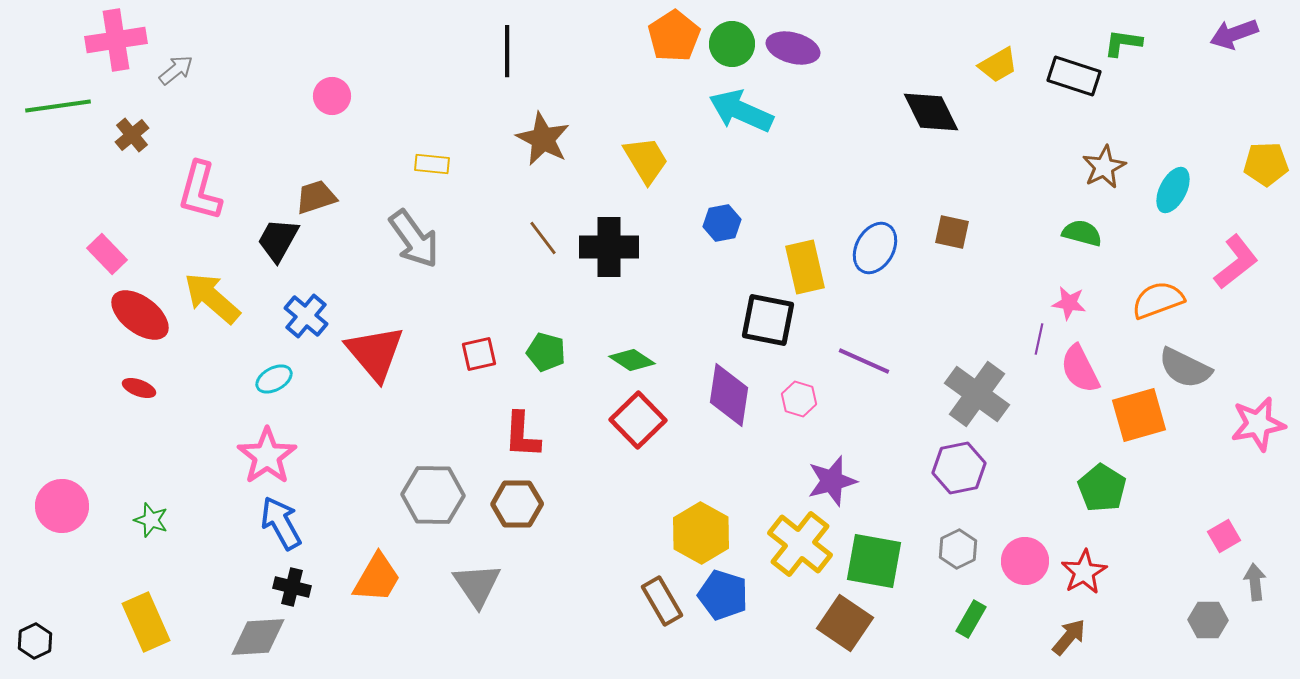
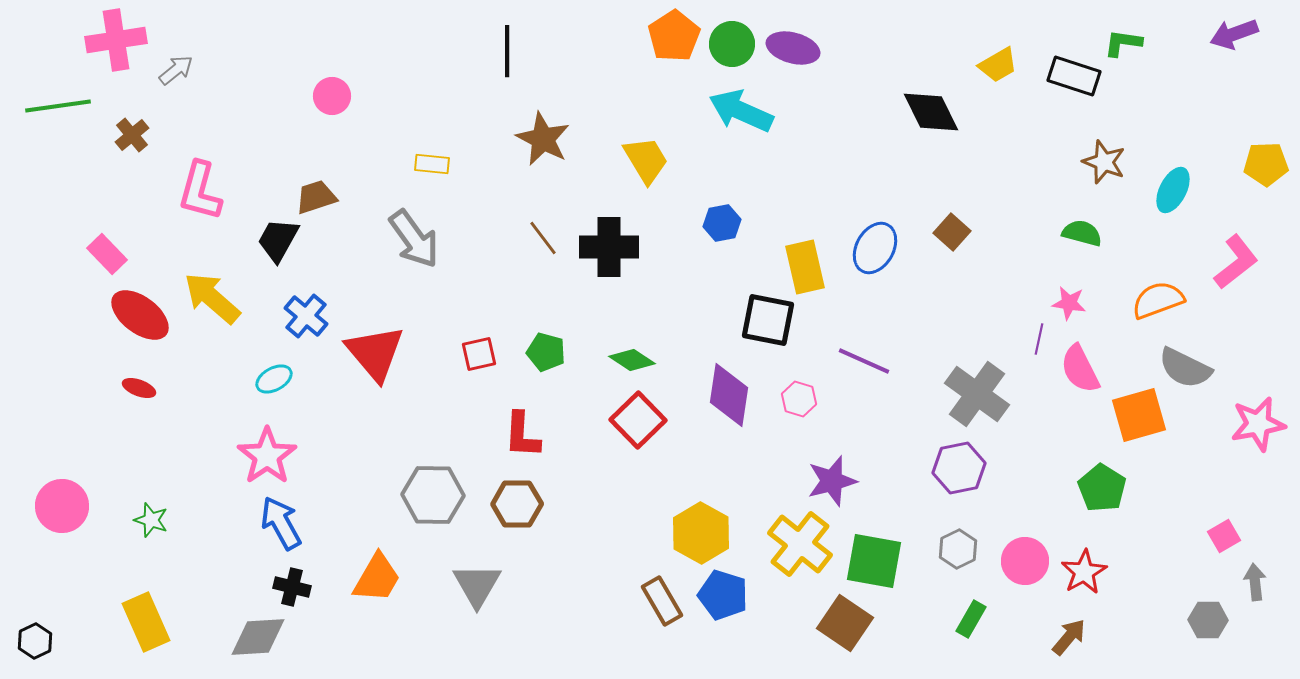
brown star at (1104, 167): moved 5 px up; rotated 24 degrees counterclockwise
brown square at (952, 232): rotated 30 degrees clockwise
gray triangle at (477, 585): rotated 4 degrees clockwise
